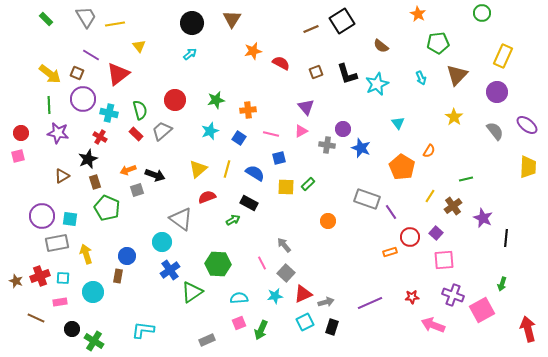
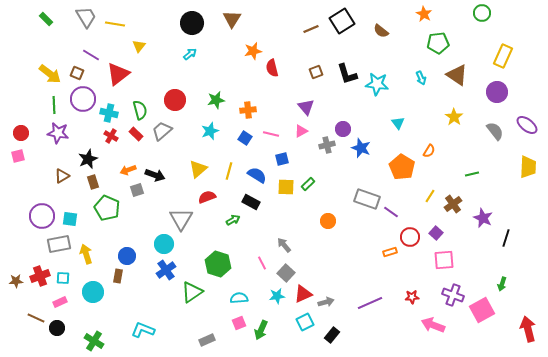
orange star at (418, 14): moved 6 px right
yellow line at (115, 24): rotated 18 degrees clockwise
yellow triangle at (139, 46): rotated 16 degrees clockwise
brown semicircle at (381, 46): moved 15 px up
red semicircle at (281, 63): moved 9 px left, 5 px down; rotated 132 degrees counterclockwise
brown triangle at (457, 75): rotated 40 degrees counterclockwise
cyan star at (377, 84): rotated 30 degrees clockwise
green line at (49, 105): moved 5 px right
red cross at (100, 137): moved 11 px right, 1 px up
blue square at (239, 138): moved 6 px right
gray cross at (327, 145): rotated 21 degrees counterclockwise
blue square at (279, 158): moved 3 px right, 1 px down
yellow line at (227, 169): moved 2 px right, 2 px down
blue semicircle at (255, 173): moved 2 px right, 2 px down
green line at (466, 179): moved 6 px right, 5 px up
brown rectangle at (95, 182): moved 2 px left
black rectangle at (249, 203): moved 2 px right, 1 px up
brown cross at (453, 206): moved 2 px up
purple line at (391, 212): rotated 21 degrees counterclockwise
gray triangle at (181, 219): rotated 25 degrees clockwise
black line at (506, 238): rotated 12 degrees clockwise
cyan circle at (162, 242): moved 2 px right, 2 px down
gray rectangle at (57, 243): moved 2 px right, 1 px down
green hexagon at (218, 264): rotated 15 degrees clockwise
blue cross at (170, 270): moved 4 px left
brown star at (16, 281): rotated 24 degrees counterclockwise
cyan star at (275, 296): moved 2 px right
pink rectangle at (60, 302): rotated 16 degrees counterclockwise
black rectangle at (332, 327): moved 8 px down; rotated 21 degrees clockwise
black circle at (72, 329): moved 15 px left, 1 px up
cyan L-shape at (143, 330): rotated 15 degrees clockwise
